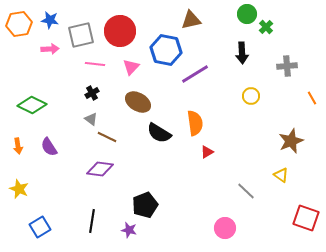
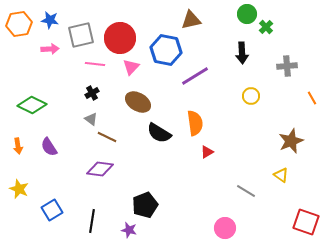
red circle: moved 7 px down
purple line: moved 2 px down
gray line: rotated 12 degrees counterclockwise
red square: moved 4 px down
blue square: moved 12 px right, 17 px up
